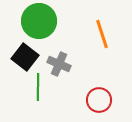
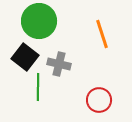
gray cross: rotated 10 degrees counterclockwise
